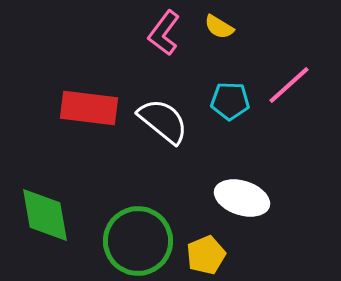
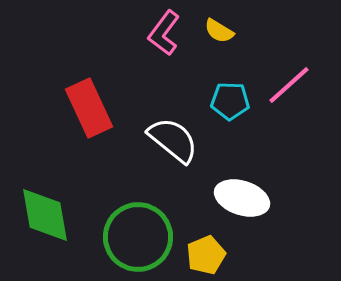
yellow semicircle: moved 4 px down
red rectangle: rotated 58 degrees clockwise
white semicircle: moved 10 px right, 19 px down
green circle: moved 4 px up
